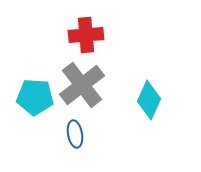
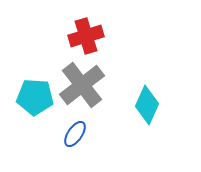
red cross: moved 1 px down; rotated 12 degrees counterclockwise
cyan diamond: moved 2 px left, 5 px down
blue ellipse: rotated 44 degrees clockwise
